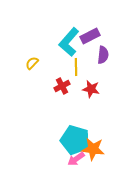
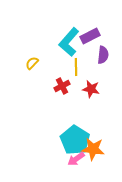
cyan pentagon: rotated 16 degrees clockwise
